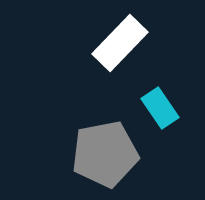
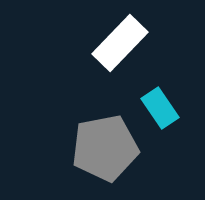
gray pentagon: moved 6 px up
